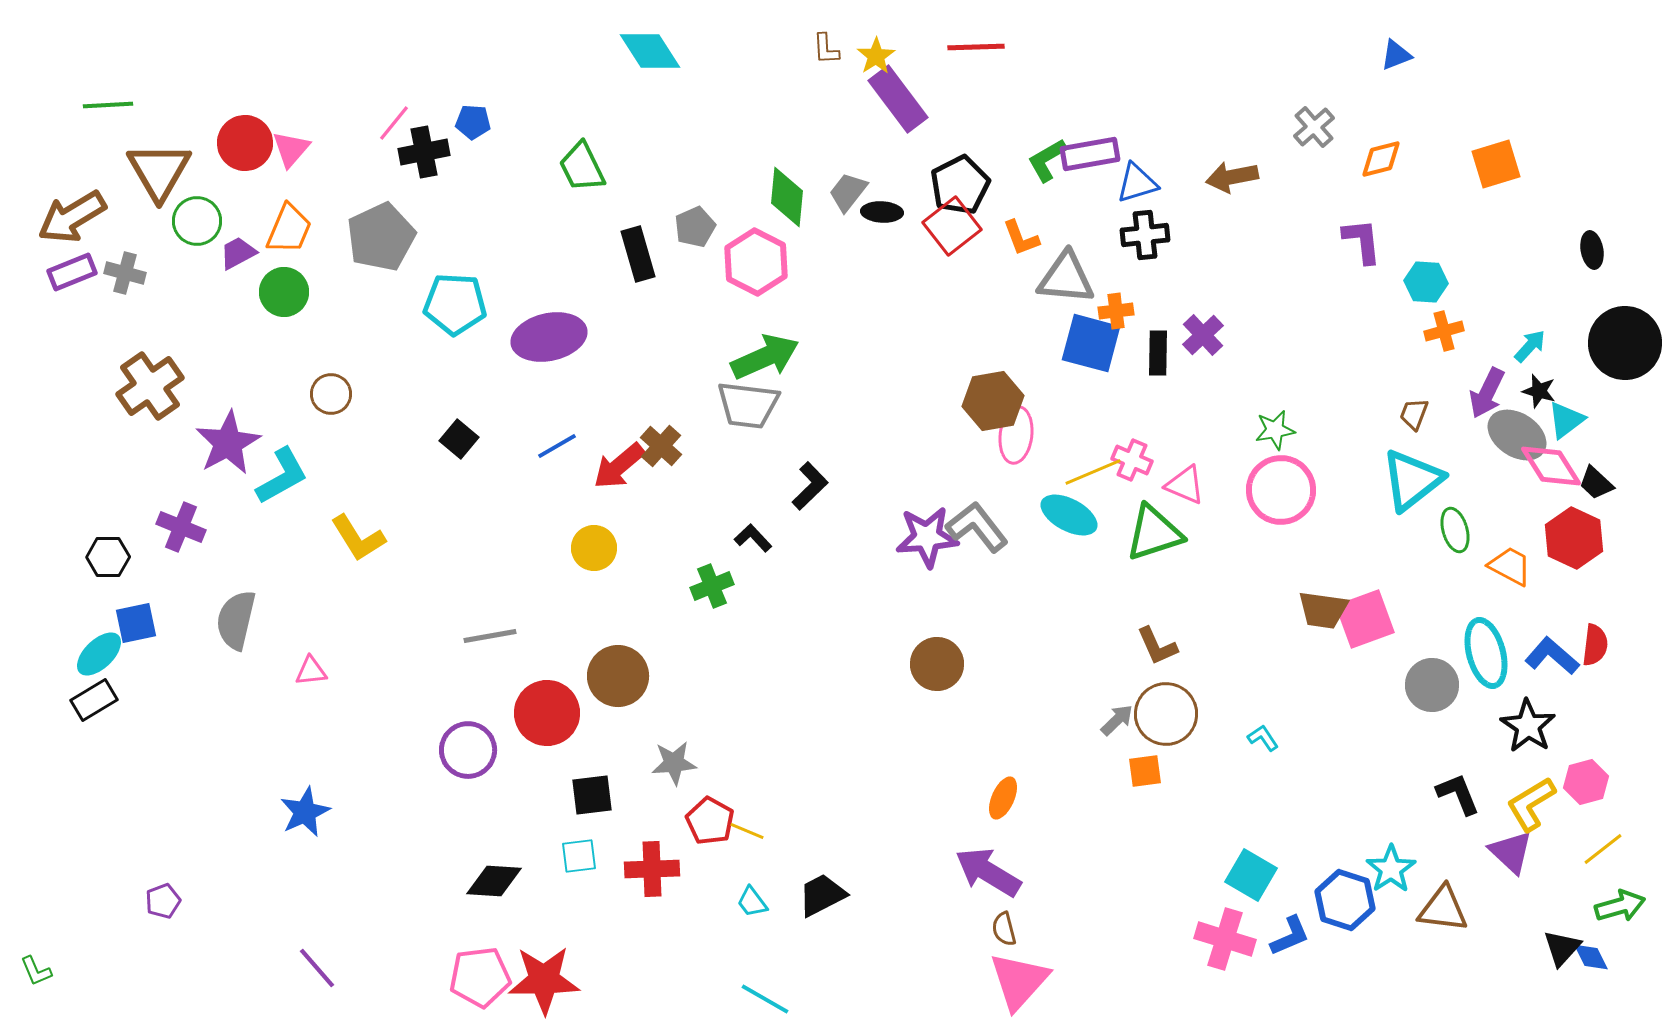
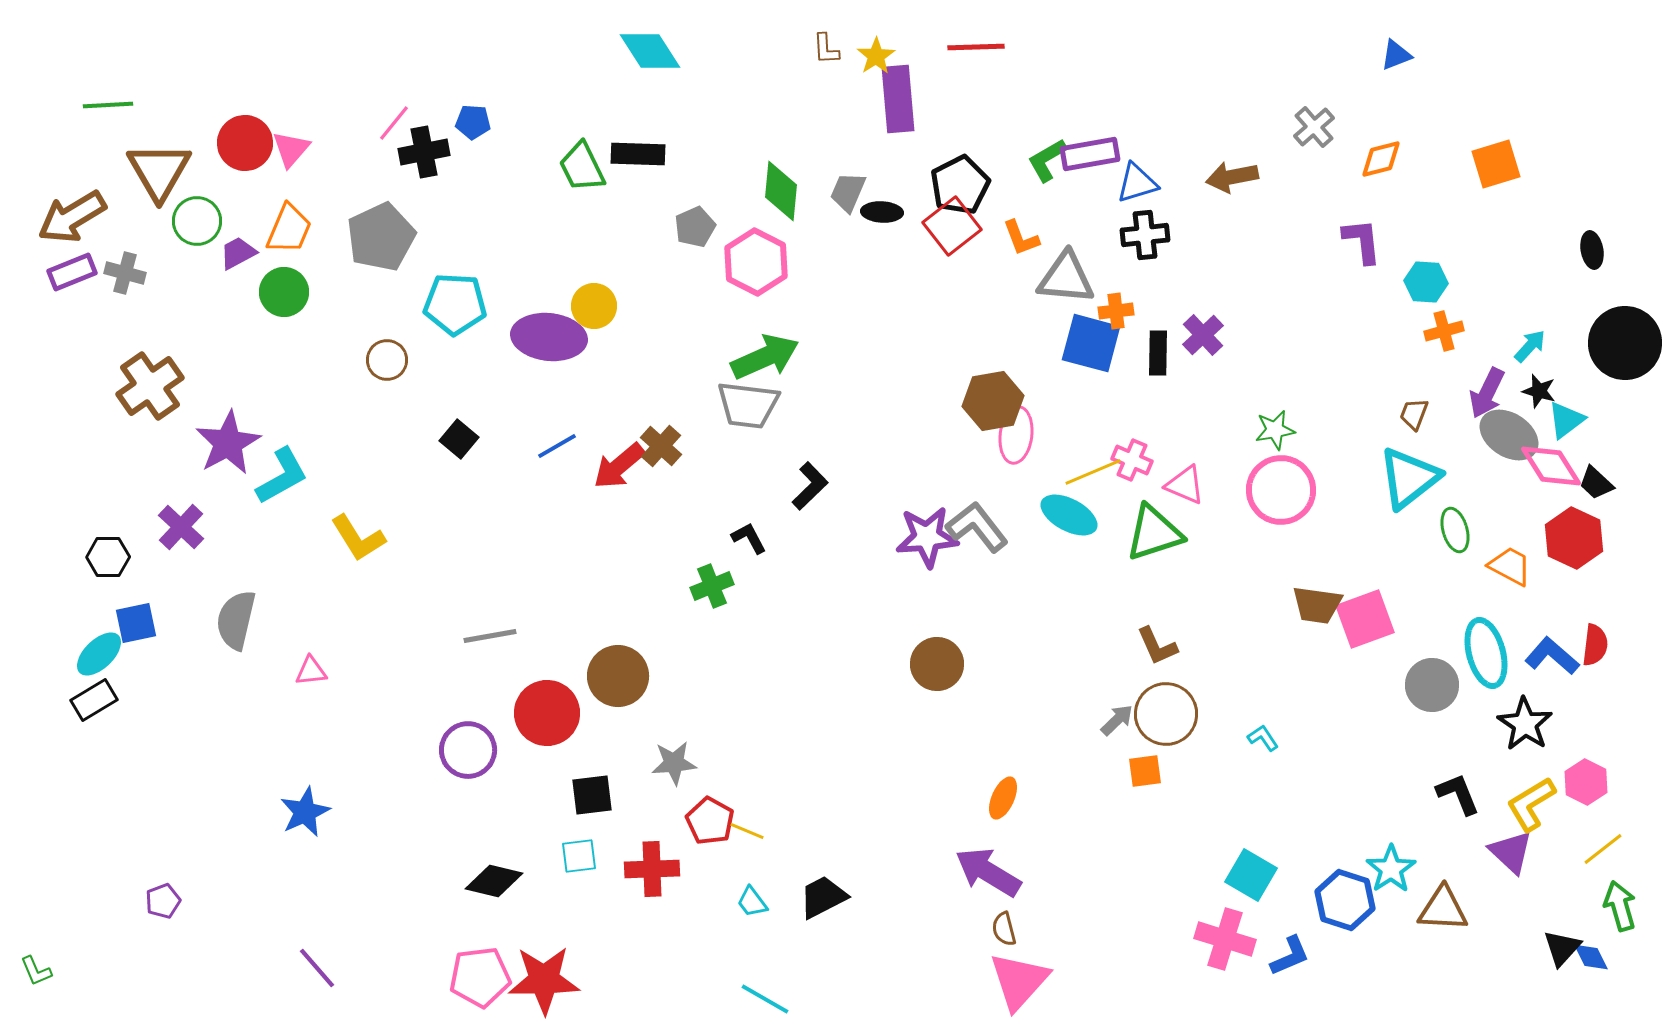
purple rectangle at (898, 99): rotated 32 degrees clockwise
gray trapezoid at (848, 192): rotated 15 degrees counterclockwise
green diamond at (787, 197): moved 6 px left, 6 px up
black rectangle at (638, 254): moved 100 px up; rotated 72 degrees counterclockwise
purple ellipse at (549, 337): rotated 18 degrees clockwise
brown circle at (331, 394): moved 56 px right, 34 px up
gray ellipse at (1517, 435): moved 8 px left
cyan triangle at (1412, 480): moved 3 px left, 2 px up
purple cross at (181, 527): rotated 21 degrees clockwise
black L-shape at (753, 538): moved 4 px left; rotated 15 degrees clockwise
yellow circle at (594, 548): moved 242 px up
brown trapezoid at (1323, 610): moved 6 px left, 5 px up
black star at (1528, 726): moved 3 px left, 2 px up
pink hexagon at (1586, 782): rotated 18 degrees counterclockwise
black diamond at (494, 881): rotated 10 degrees clockwise
black trapezoid at (822, 895): moved 1 px right, 2 px down
green arrow at (1620, 906): rotated 90 degrees counterclockwise
brown triangle at (1443, 909): rotated 4 degrees counterclockwise
blue L-shape at (1290, 936): moved 20 px down
